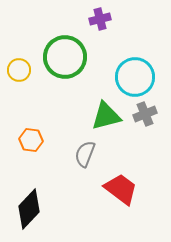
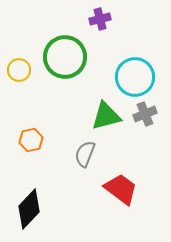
orange hexagon: rotated 20 degrees counterclockwise
